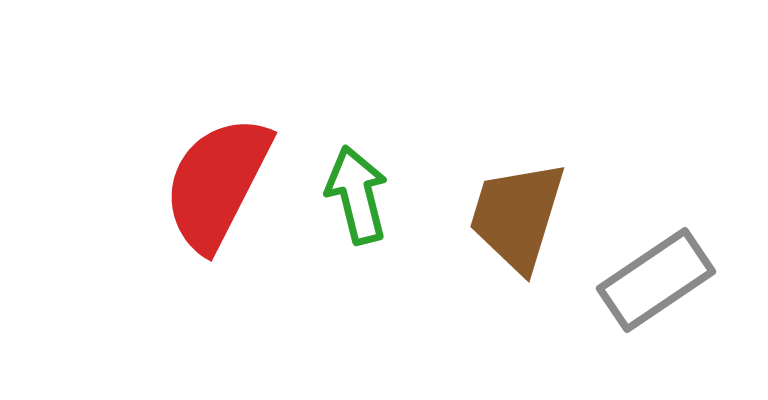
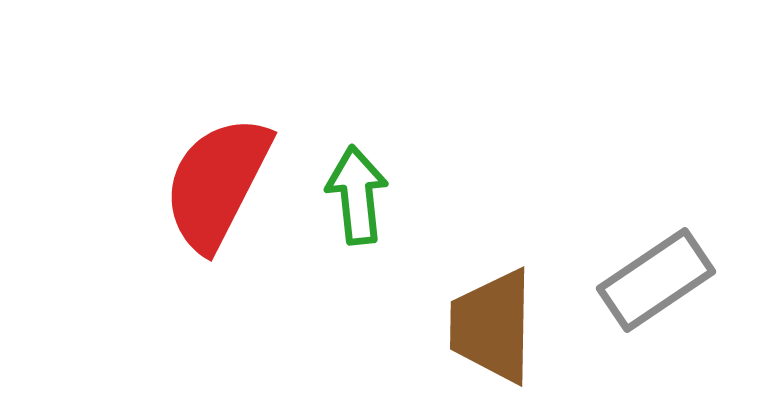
green arrow: rotated 8 degrees clockwise
brown trapezoid: moved 25 px left, 110 px down; rotated 16 degrees counterclockwise
